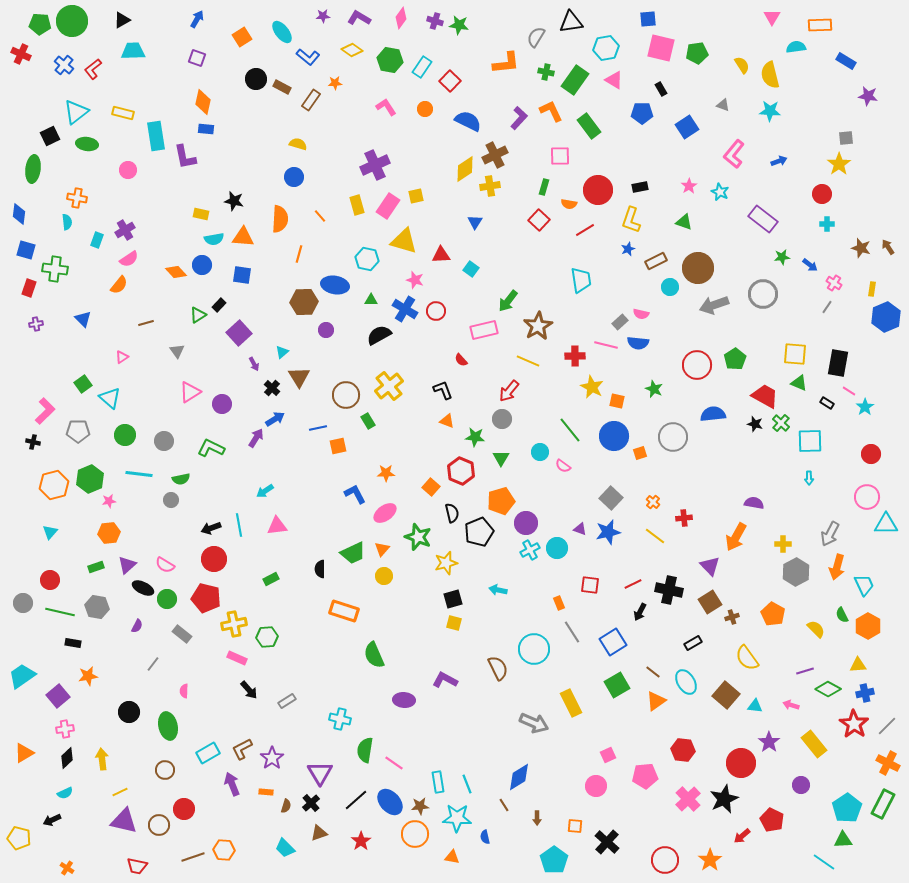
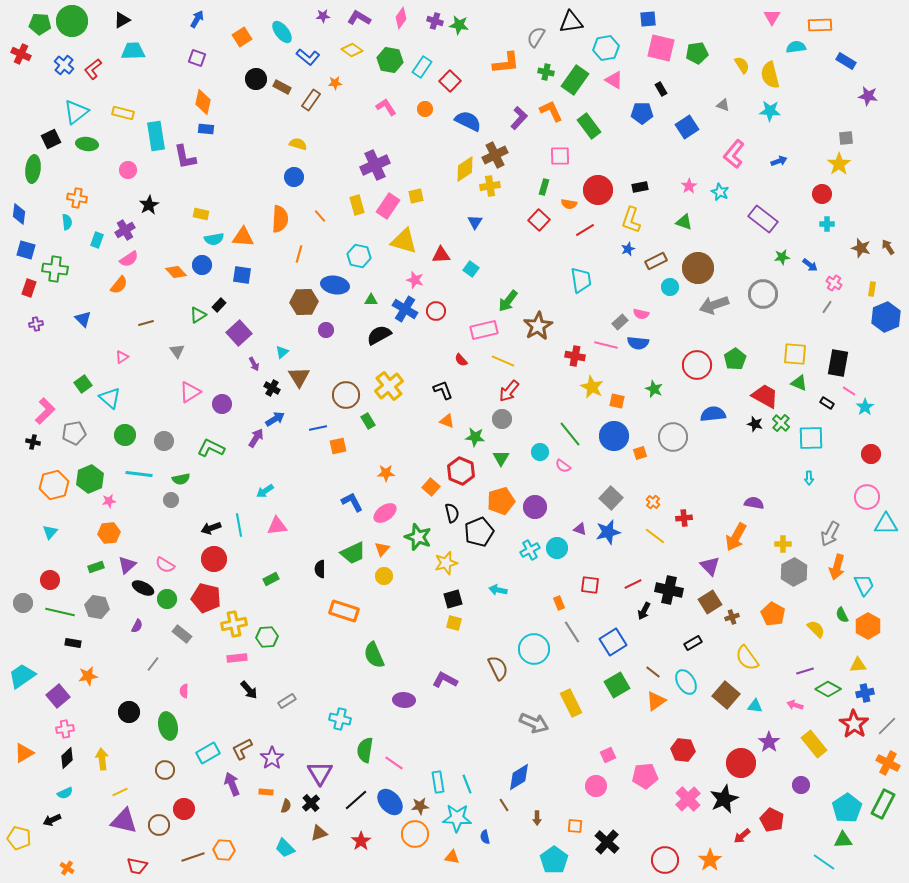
black square at (50, 136): moved 1 px right, 3 px down
black star at (234, 201): moved 85 px left, 4 px down; rotated 30 degrees clockwise
cyan hexagon at (367, 259): moved 8 px left, 3 px up
red cross at (575, 356): rotated 12 degrees clockwise
yellow line at (528, 361): moved 25 px left
black cross at (272, 388): rotated 14 degrees counterclockwise
green line at (570, 430): moved 4 px down
gray pentagon at (78, 431): moved 4 px left, 2 px down; rotated 10 degrees counterclockwise
cyan square at (810, 441): moved 1 px right, 3 px up
blue L-shape at (355, 494): moved 3 px left, 8 px down
purple circle at (526, 523): moved 9 px right, 16 px up
gray hexagon at (796, 572): moved 2 px left
black arrow at (640, 612): moved 4 px right, 1 px up
pink rectangle at (237, 658): rotated 30 degrees counterclockwise
pink arrow at (791, 705): moved 4 px right
